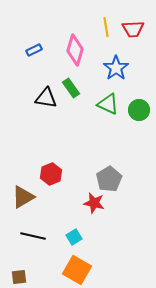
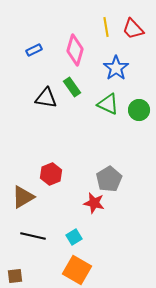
red trapezoid: rotated 50 degrees clockwise
green rectangle: moved 1 px right, 1 px up
brown square: moved 4 px left, 1 px up
